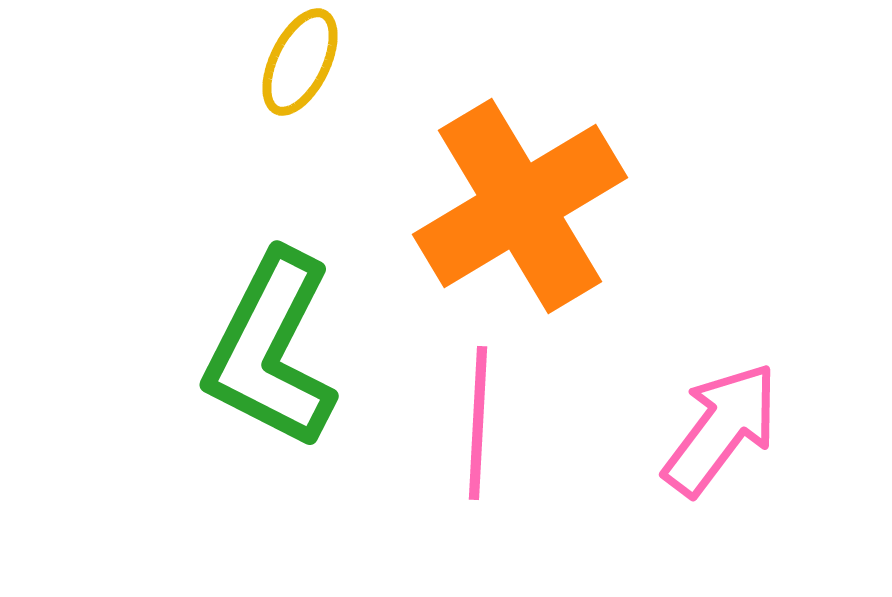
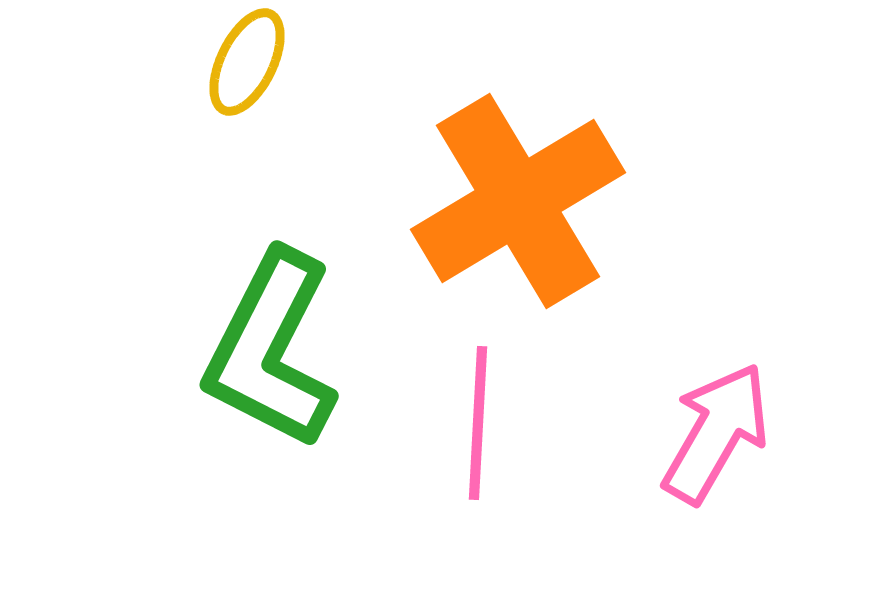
yellow ellipse: moved 53 px left
orange cross: moved 2 px left, 5 px up
pink arrow: moved 5 px left, 4 px down; rotated 7 degrees counterclockwise
